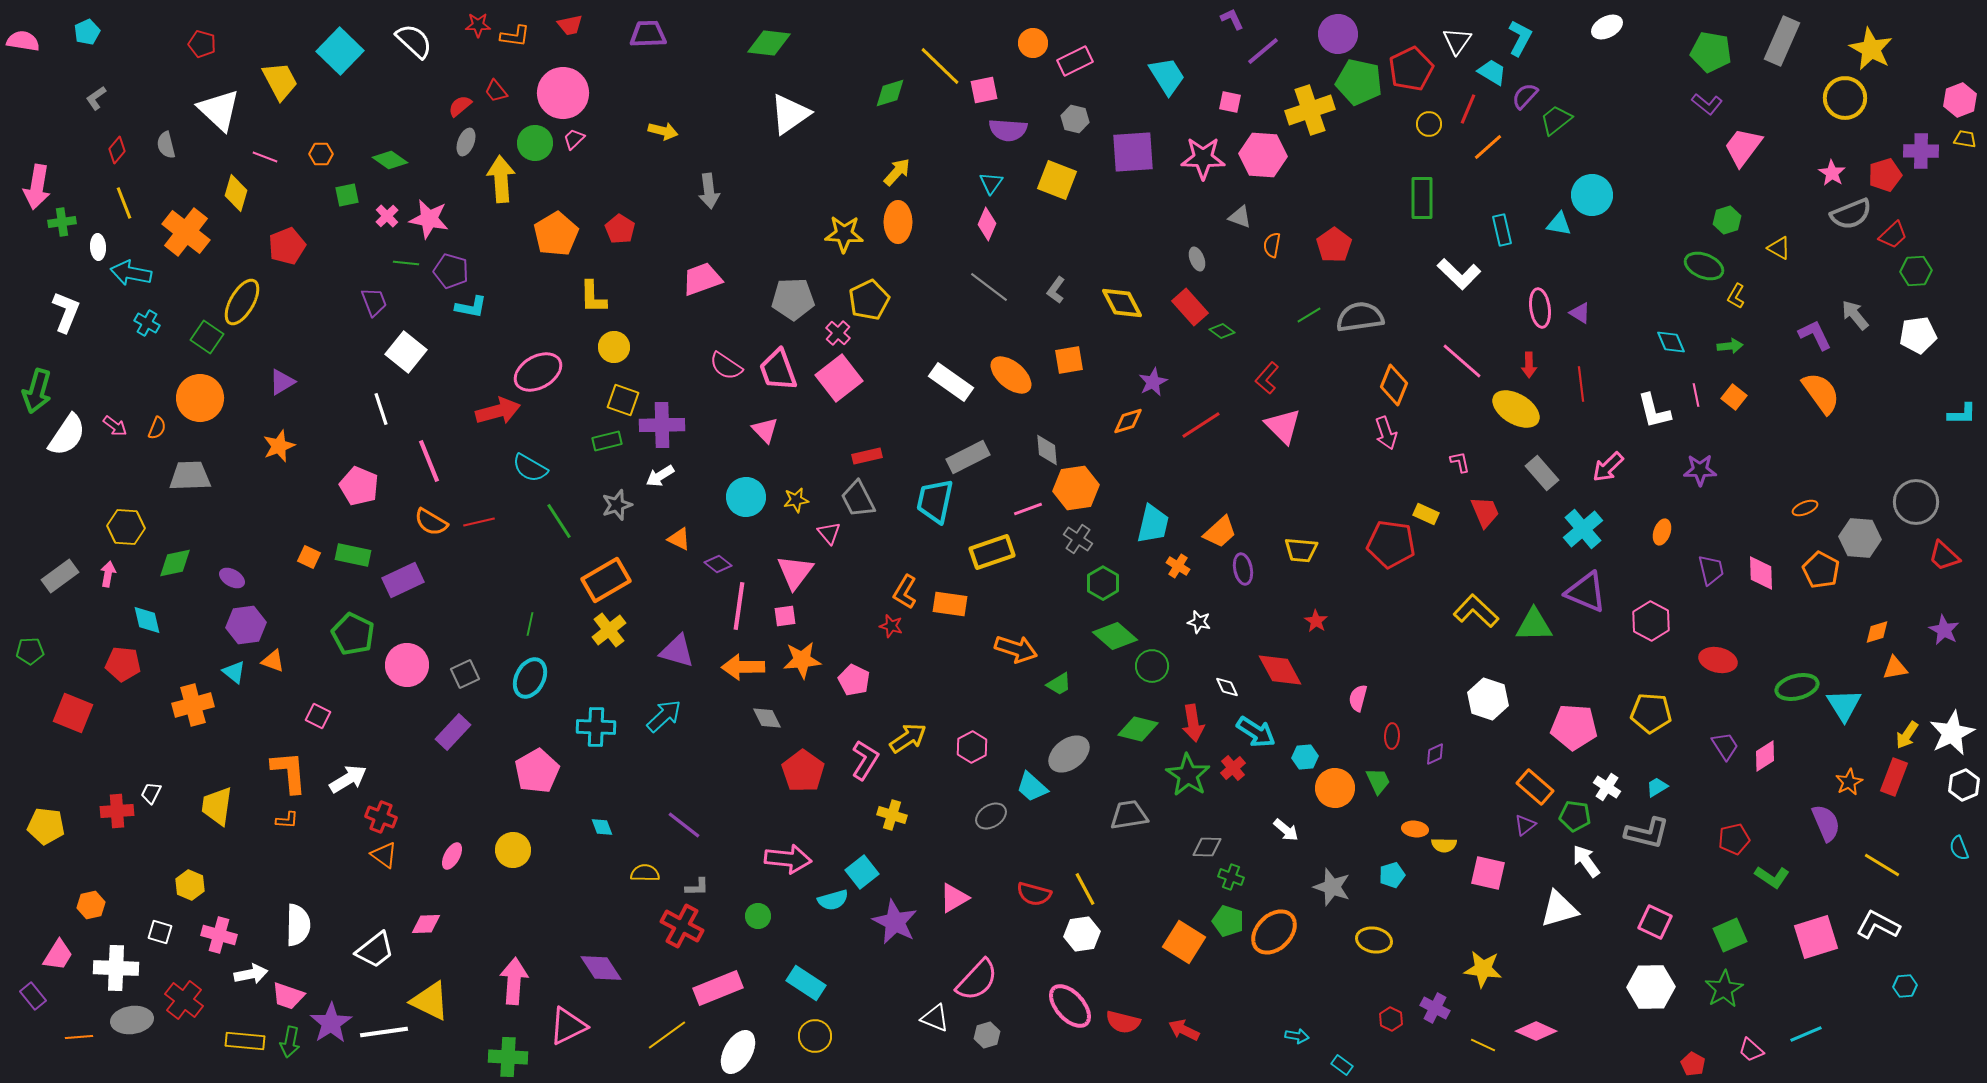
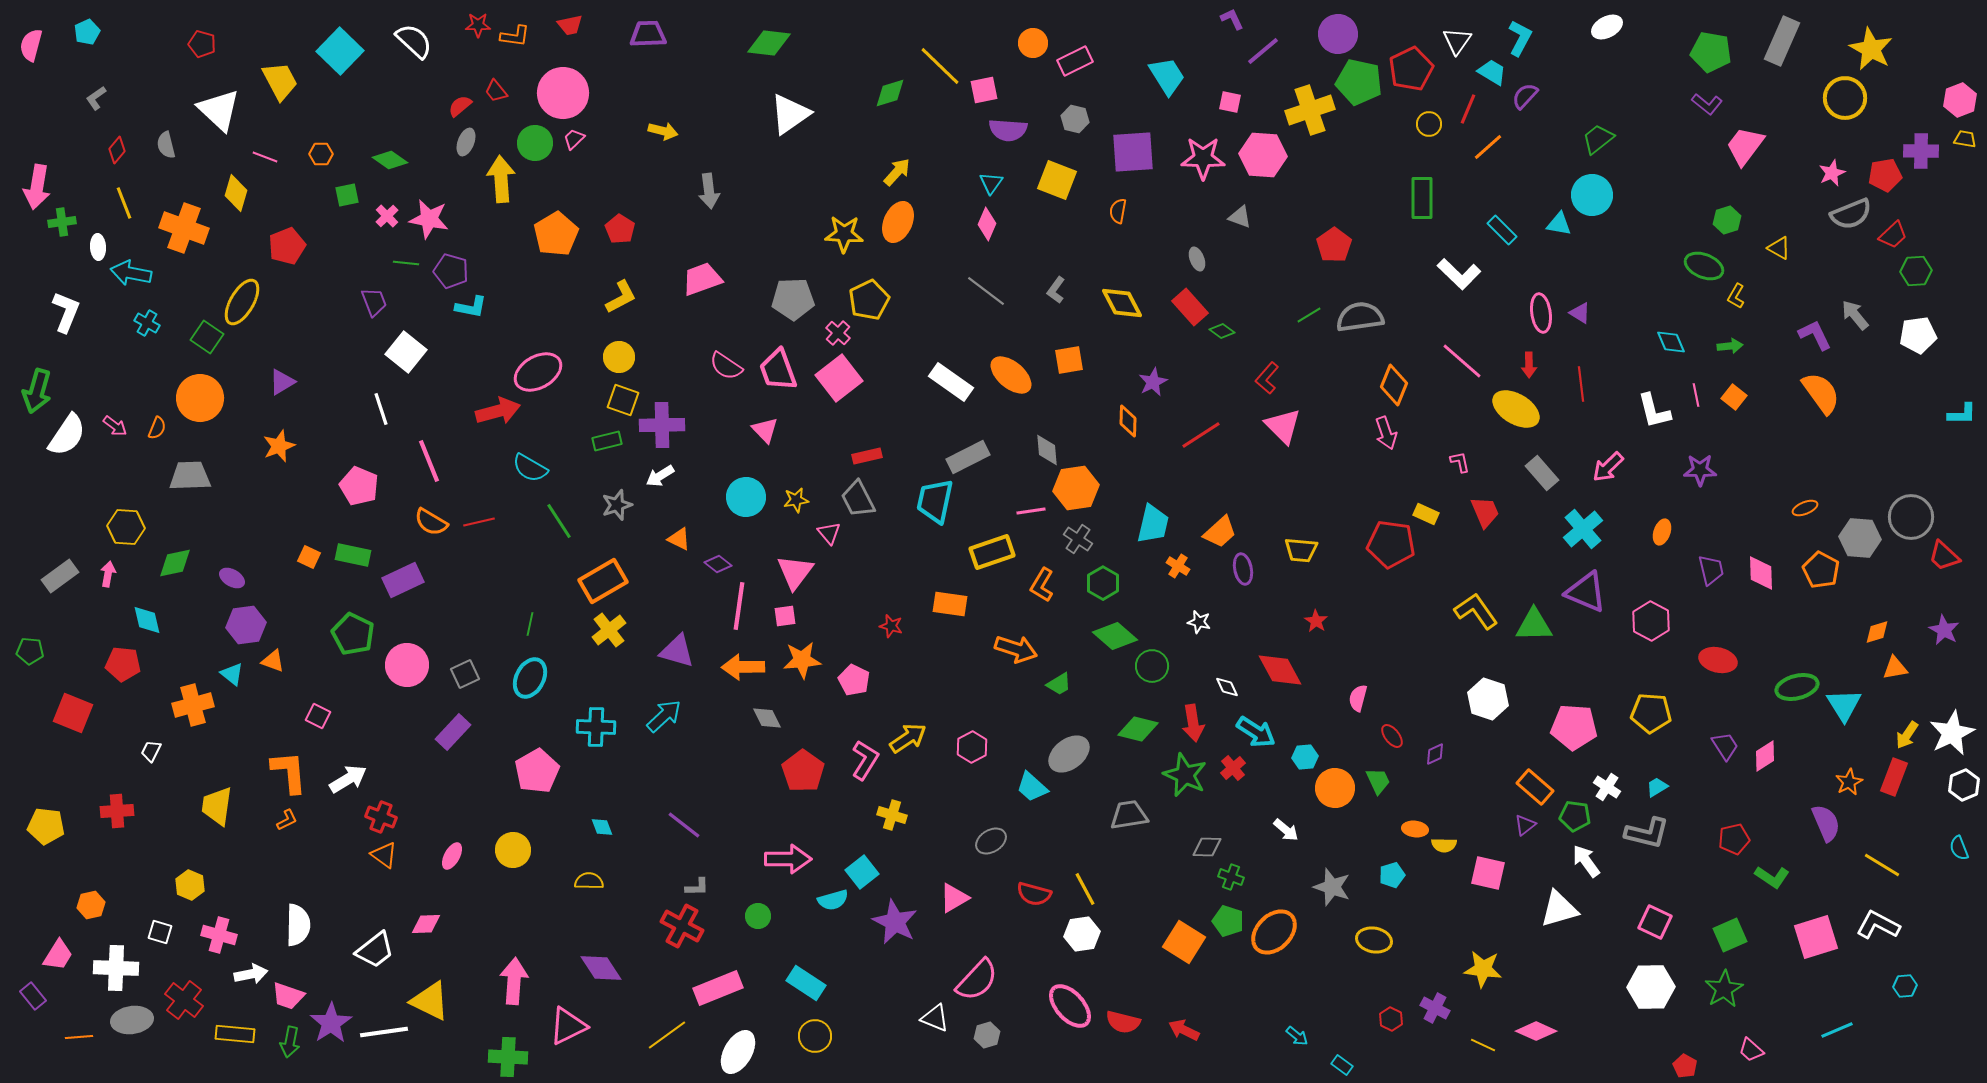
pink semicircle at (23, 41): moved 8 px right, 4 px down; rotated 84 degrees counterclockwise
green trapezoid at (1556, 120): moved 42 px right, 19 px down
pink trapezoid at (1743, 147): moved 2 px right, 1 px up
pink star at (1832, 173): rotated 16 degrees clockwise
red pentagon at (1885, 175): rotated 8 degrees clockwise
orange ellipse at (898, 222): rotated 24 degrees clockwise
cyan rectangle at (1502, 230): rotated 32 degrees counterclockwise
orange cross at (186, 232): moved 2 px left, 4 px up; rotated 18 degrees counterclockwise
orange semicircle at (1272, 245): moved 154 px left, 34 px up
gray line at (989, 287): moved 3 px left, 4 px down
yellow L-shape at (593, 297): moved 28 px right; rotated 117 degrees counterclockwise
pink ellipse at (1540, 308): moved 1 px right, 5 px down
yellow circle at (614, 347): moved 5 px right, 10 px down
orange diamond at (1128, 421): rotated 72 degrees counterclockwise
red line at (1201, 425): moved 10 px down
gray circle at (1916, 502): moved 5 px left, 15 px down
pink line at (1028, 509): moved 3 px right, 2 px down; rotated 12 degrees clockwise
orange rectangle at (606, 580): moved 3 px left, 1 px down
orange L-shape at (905, 592): moved 137 px right, 7 px up
yellow L-shape at (1476, 611): rotated 12 degrees clockwise
green pentagon at (30, 651): rotated 8 degrees clockwise
cyan triangle at (234, 672): moved 2 px left, 2 px down
red ellipse at (1392, 736): rotated 40 degrees counterclockwise
green star at (1188, 775): moved 3 px left; rotated 9 degrees counterclockwise
white trapezoid at (151, 793): moved 42 px up
gray ellipse at (991, 816): moved 25 px down
orange L-shape at (287, 820): rotated 30 degrees counterclockwise
pink arrow at (788, 859): rotated 6 degrees counterclockwise
yellow semicircle at (645, 873): moved 56 px left, 8 px down
cyan line at (1806, 1034): moved 31 px right, 4 px up
cyan arrow at (1297, 1036): rotated 30 degrees clockwise
yellow rectangle at (245, 1041): moved 10 px left, 7 px up
red pentagon at (1693, 1064): moved 8 px left, 2 px down
